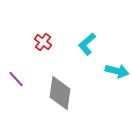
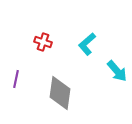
red cross: rotated 18 degrees counterclockwise
cyan arrow: rotated 35 degrees clockwise
purple line: rotated 54 degrees clockwise
